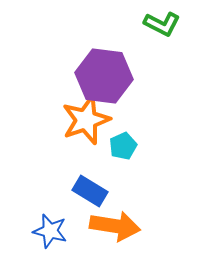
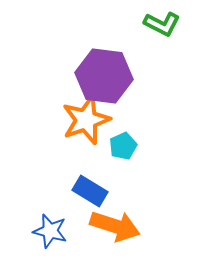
orange arrow: rotated 9 degrees clockwise
